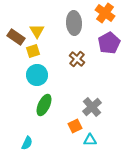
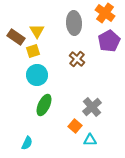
purple pentagon: moved 2 px up
orange square: rotated 24 degrees counterclockwise
